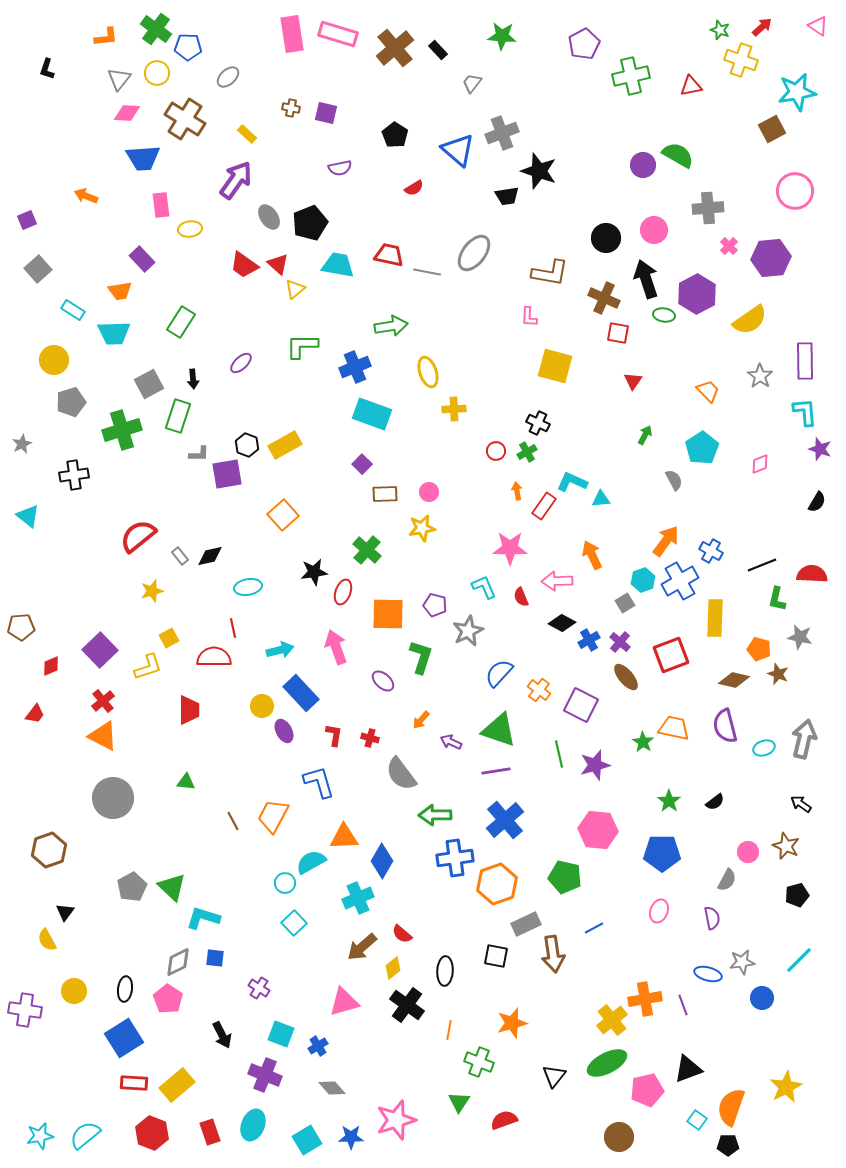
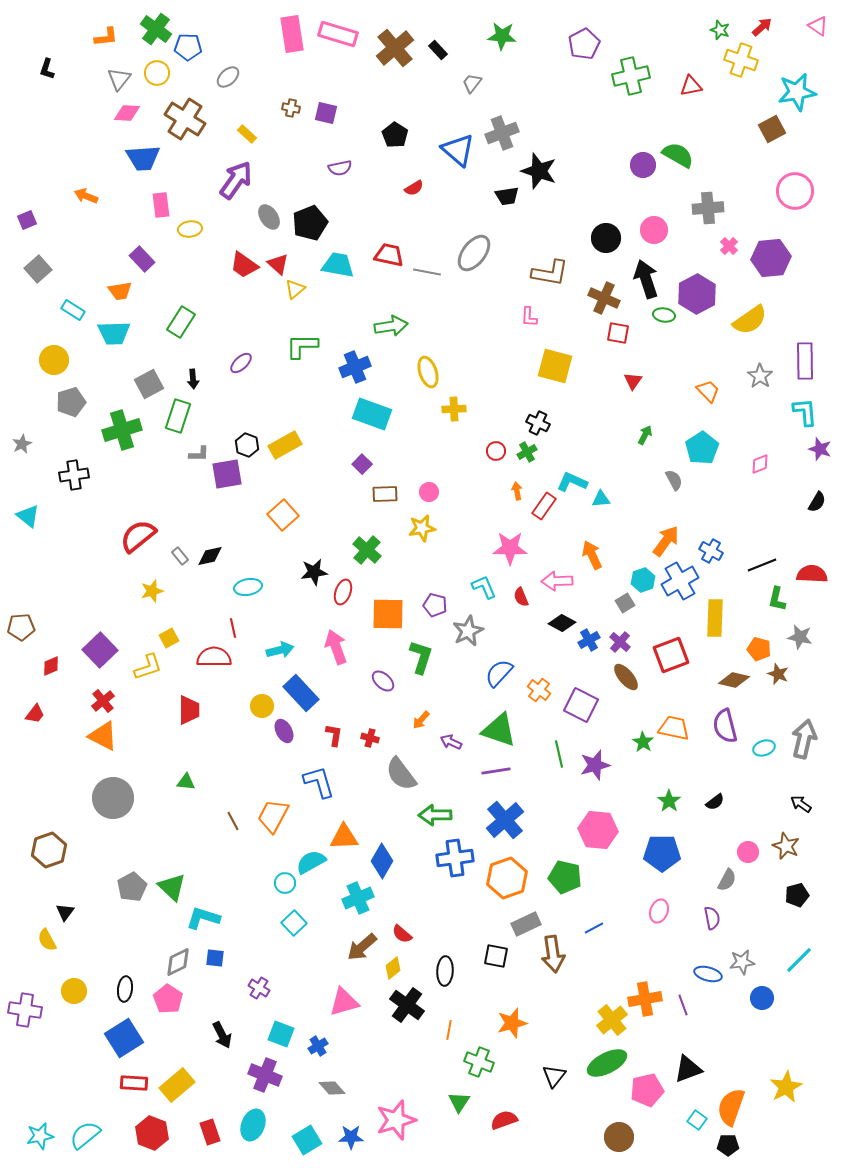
orange hexagon at (497, 884): moved 10 px right, 6 px up
